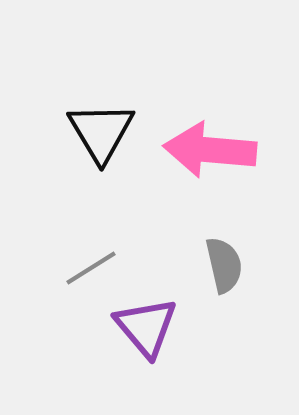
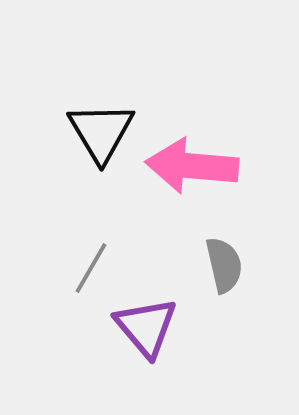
pink arrow: moved 18 px left, 16 px down
gray line: rotated 28 degrees counterclockwise
